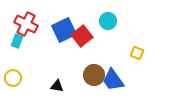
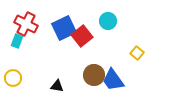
blue square: moved 2 px up
yellow square: rotated 16 degrees clockwise
